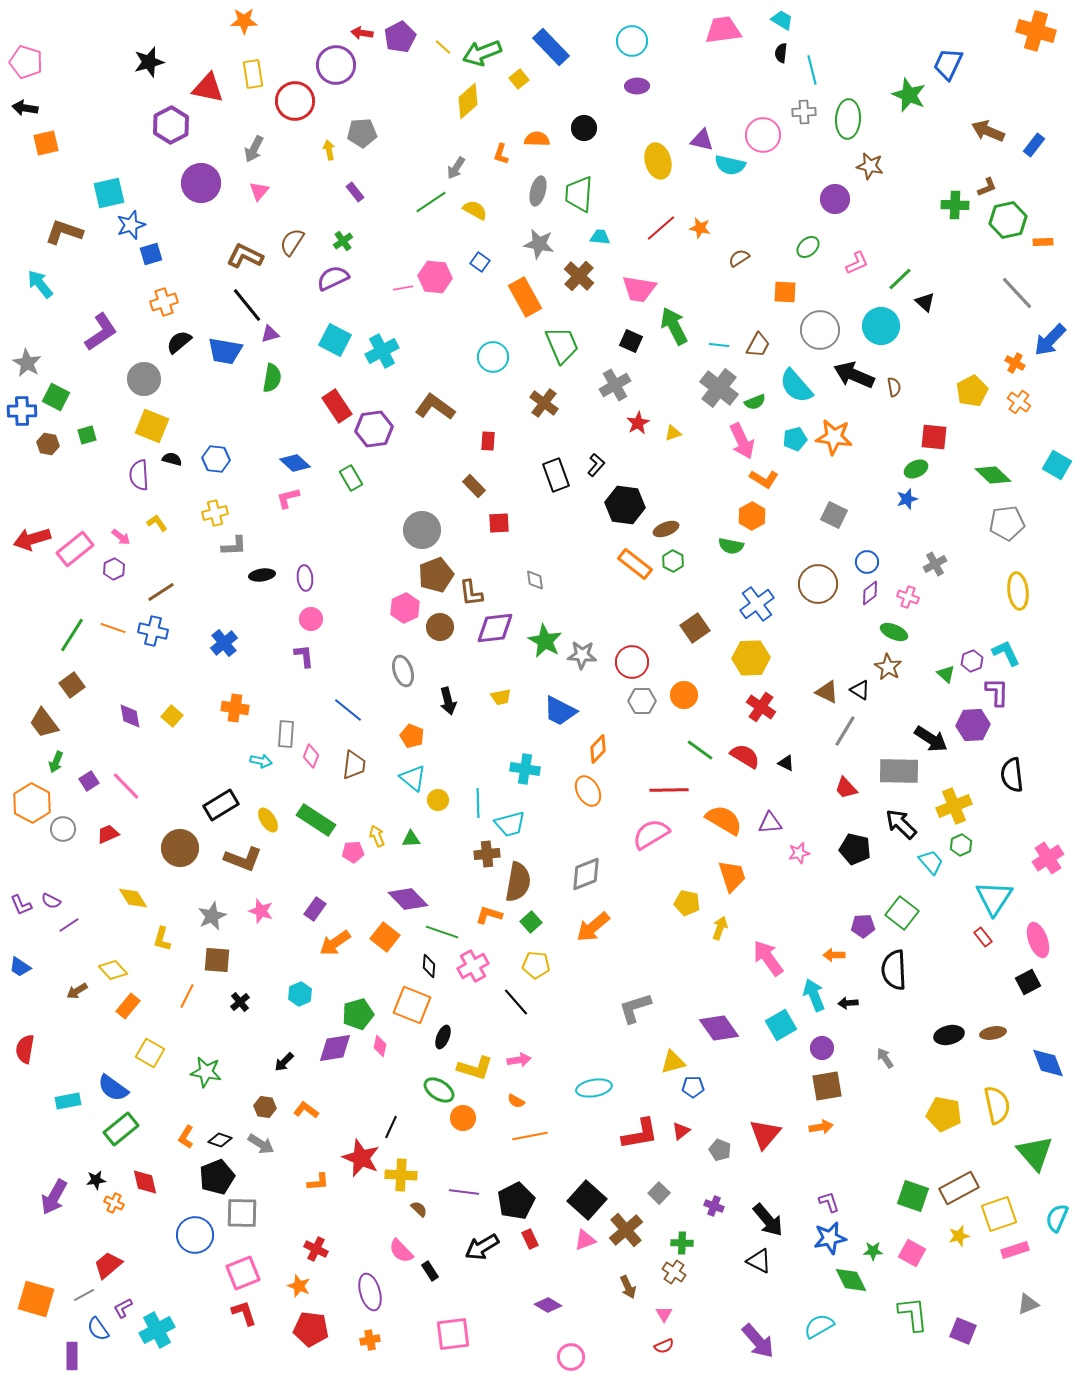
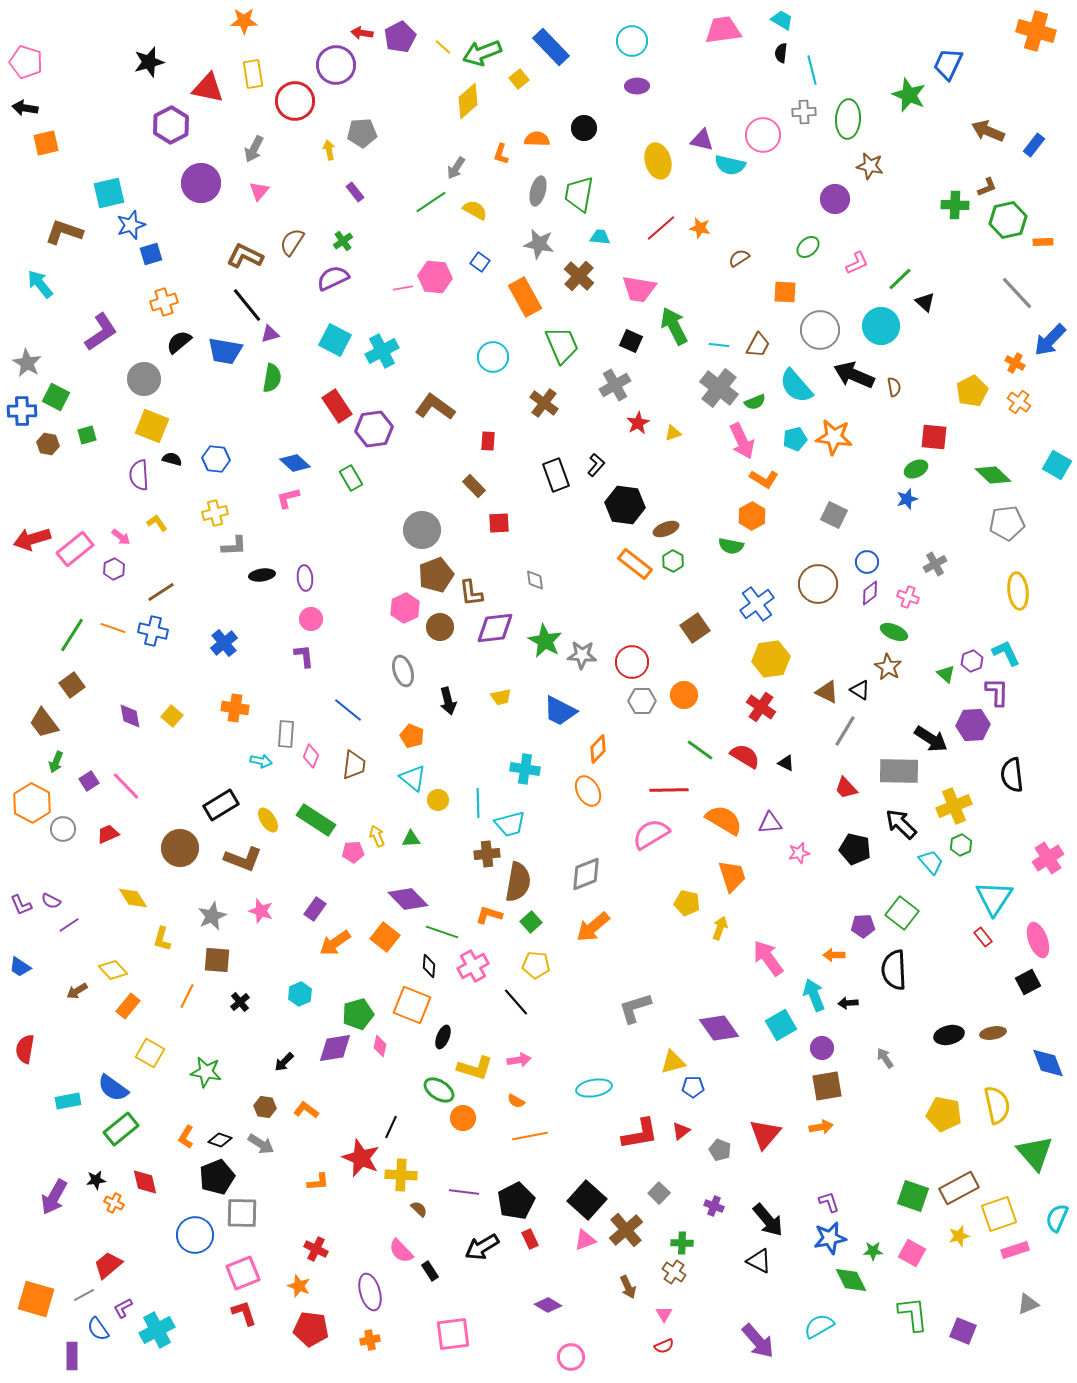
green trapezoid at (579, 194): rotated 6 degrees clockwise
yellow hexagon at (751, 658): moved 20 px right, 1 px down; rotated 6 degrees counterclockwise
